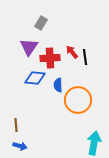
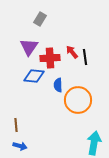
gray rectangle: moved 1 px left, 4 px up
blue diamond: moved 1 px left, 2 px up
